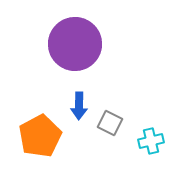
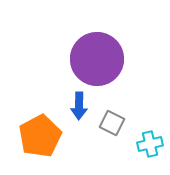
purple circle: moved 22 px right, 15 px down
gray square: moved 2 px right
cyan cross: moved 1 px left, 3 px down
